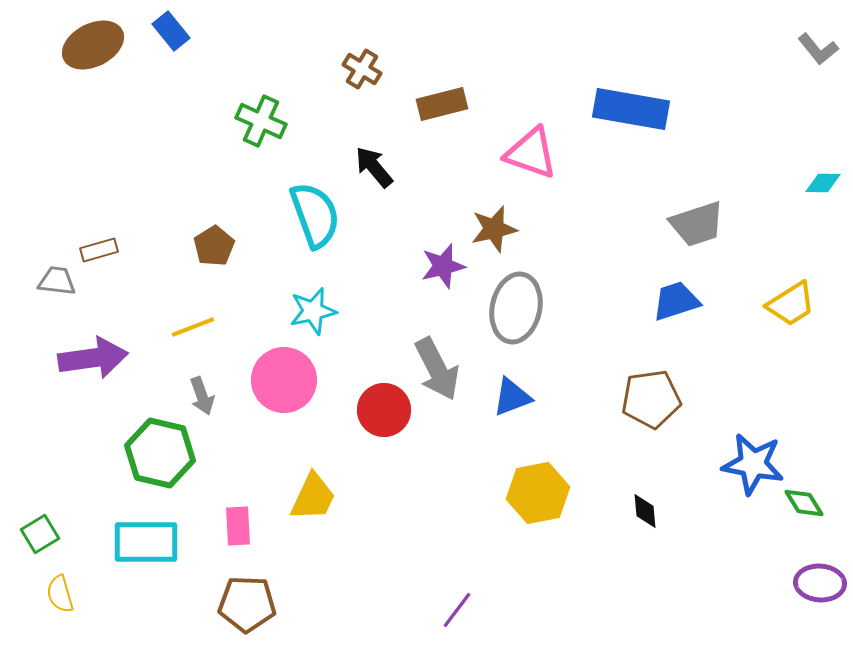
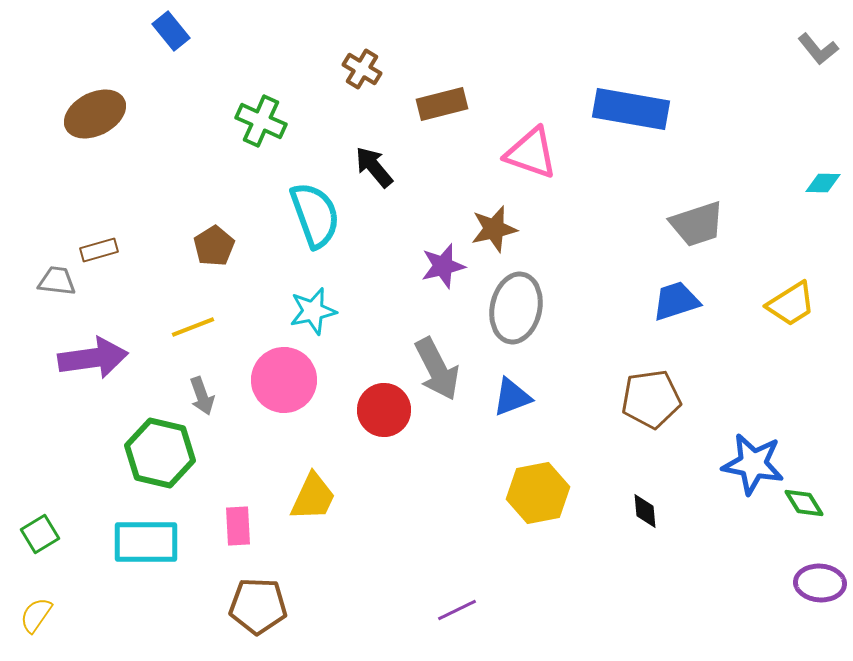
brown ellipse at (93, 45): moved 2 px right, 69 px down
yellow semicircle at (60, 594): moved 24 px left, 21 px down; rotated 51 degrees clockwise
brown pentagon at (247, 604): moved 11 px right, 2 px down
purple line at (457, 610): rotated 27 degrees clockwise
